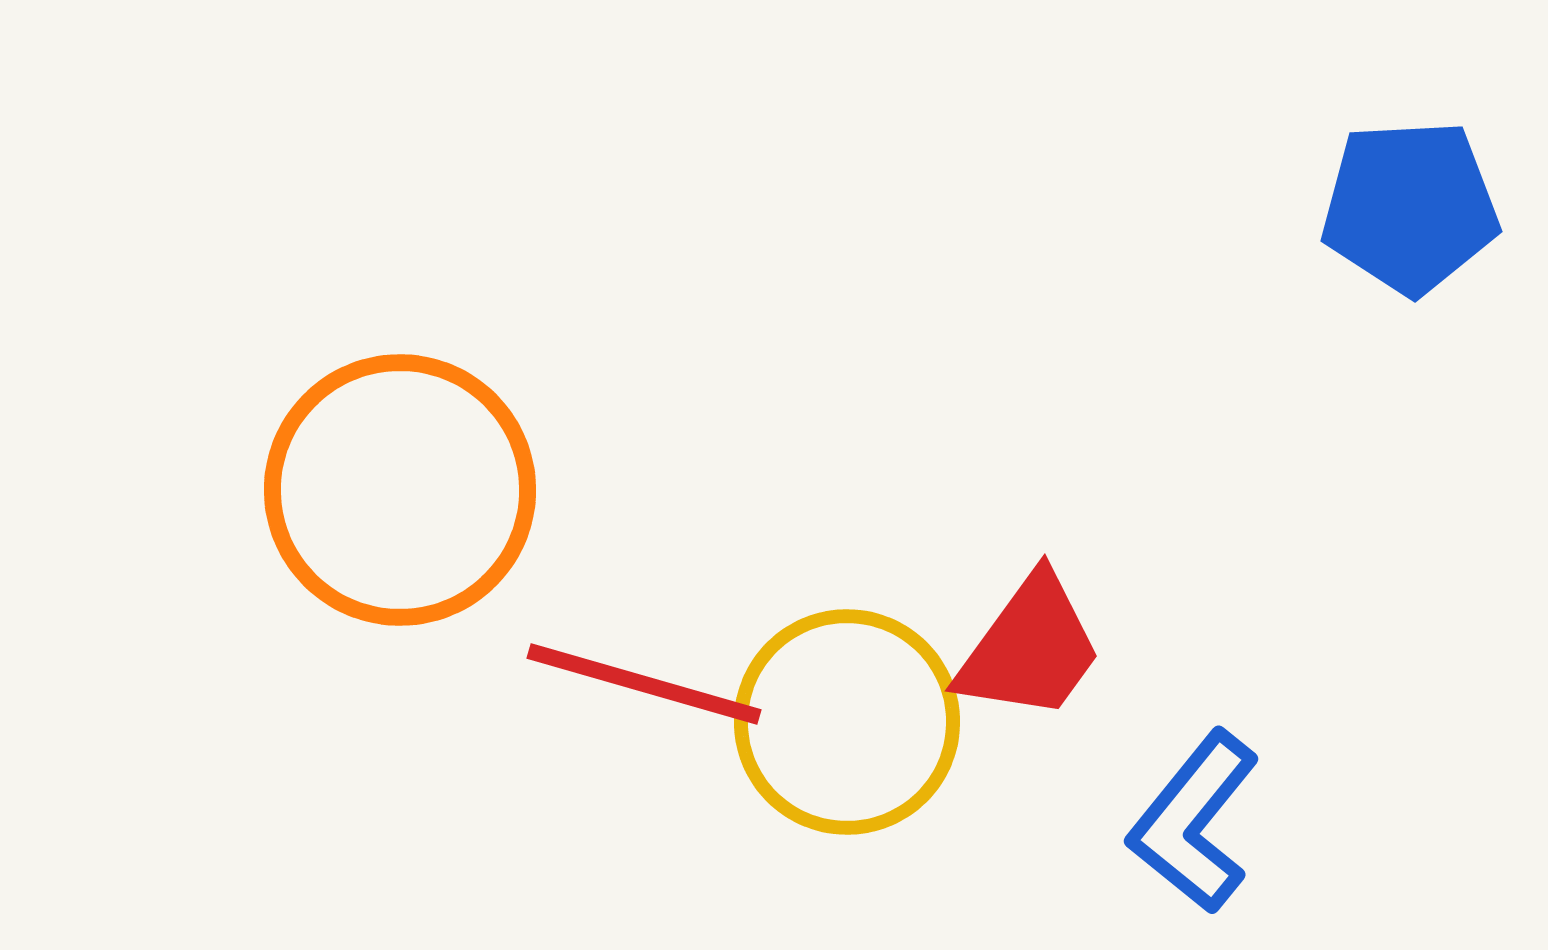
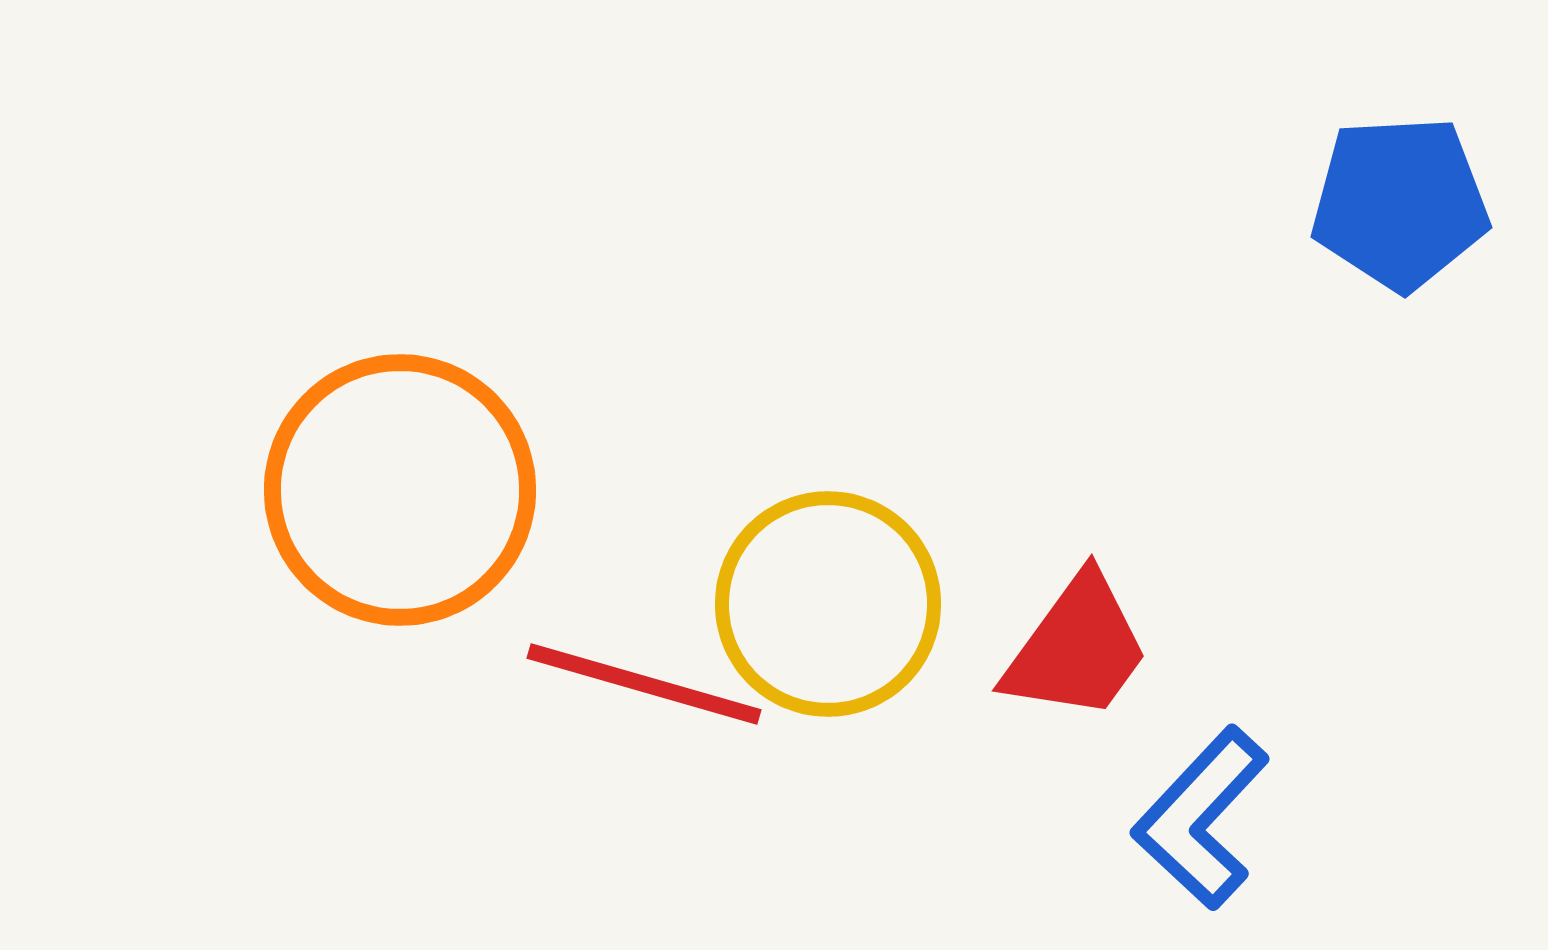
blue pentagon: moved 10 px left, 4 px up
red trapezoid: moved 47 px right
yellow circle: moved 19 px left, 118 px up
blue L-shape: moved 7 px right, 4 px up; rotated 4 degrees clockwise
